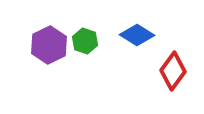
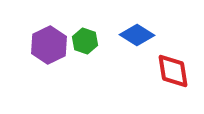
red diamond: rotated 45 degrees counterclockwise
